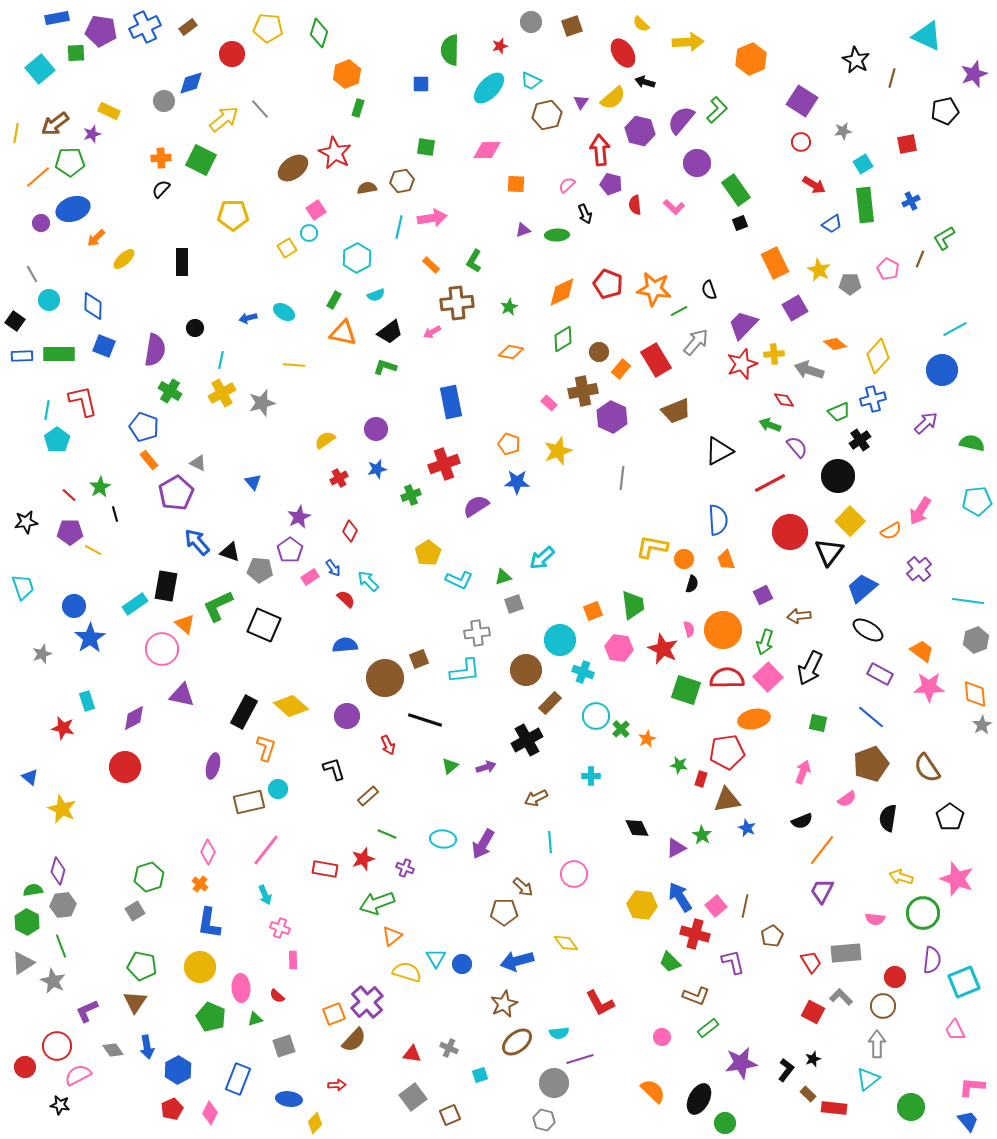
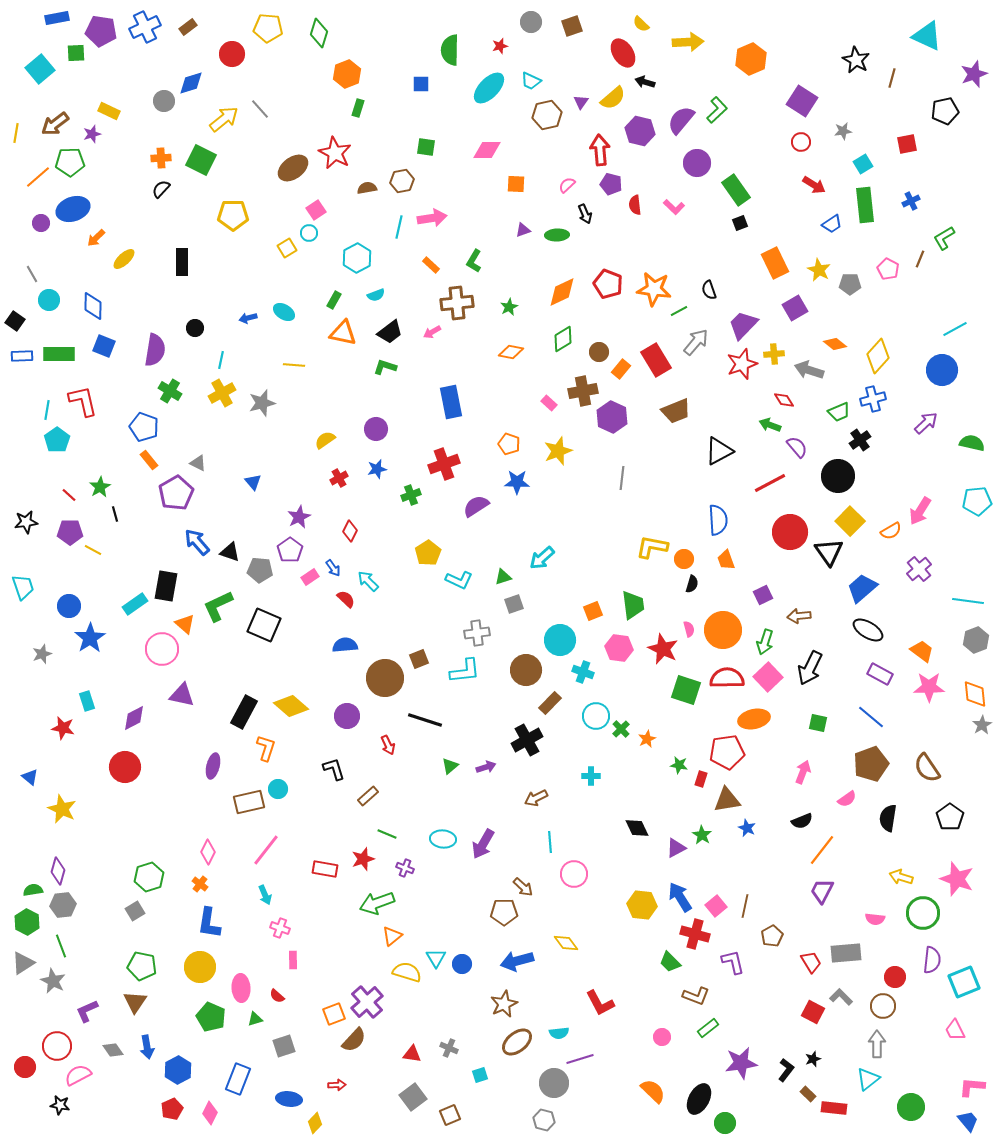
black triangle at (829, 552): rotated 12 degrees counterclockwise
blue circle at (74, 606): moved 5 px left
